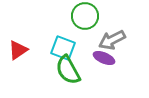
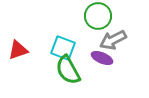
green circle: moved 13 px right
gray arrow: moved 1 px right
red triangle: rotated 15 degrees clockwise
purple ellipse: moved 2 px left
